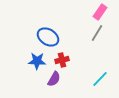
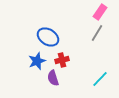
blue star: rotated 24 degrees counterclockwise
purple semicircle: moved 1 px left, 1 px up; rotated 133 degrees clockwise
